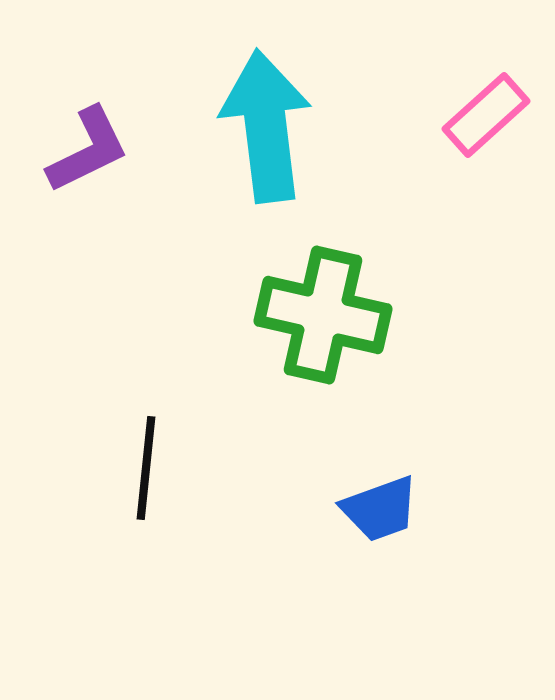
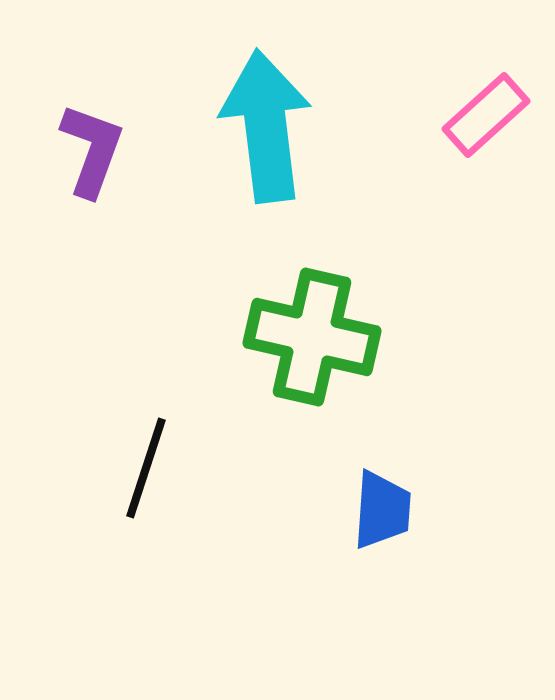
purple L-shape: moved 4 px right; rotated 44 degrees counterclockwise
green cross: moved 11 px left, 22 px down
black line: rotated 12 degrees clockwise
blue trapezoid: moved 2 px right, 1 px down; rotated 66 degrees counterclockwise
